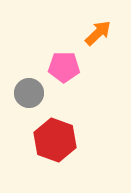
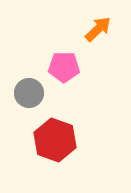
orange arrow: moved 4 px up
